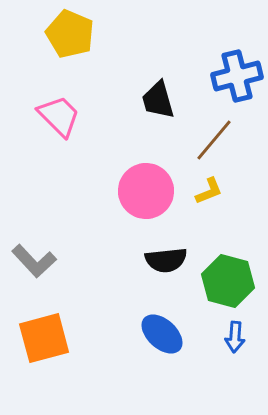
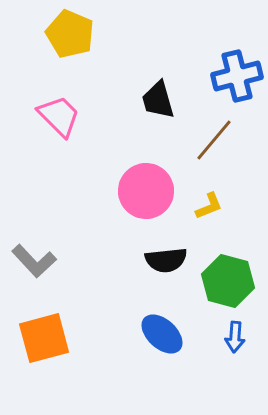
yellow L-shape: moved 15 px down
